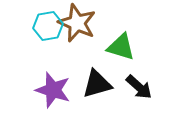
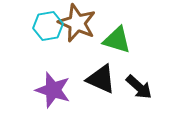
green triangle: moved 4 px left, 7 px up
black triangle: moved 4 px right, 5 px up; rotated 40 degrees clockwise
